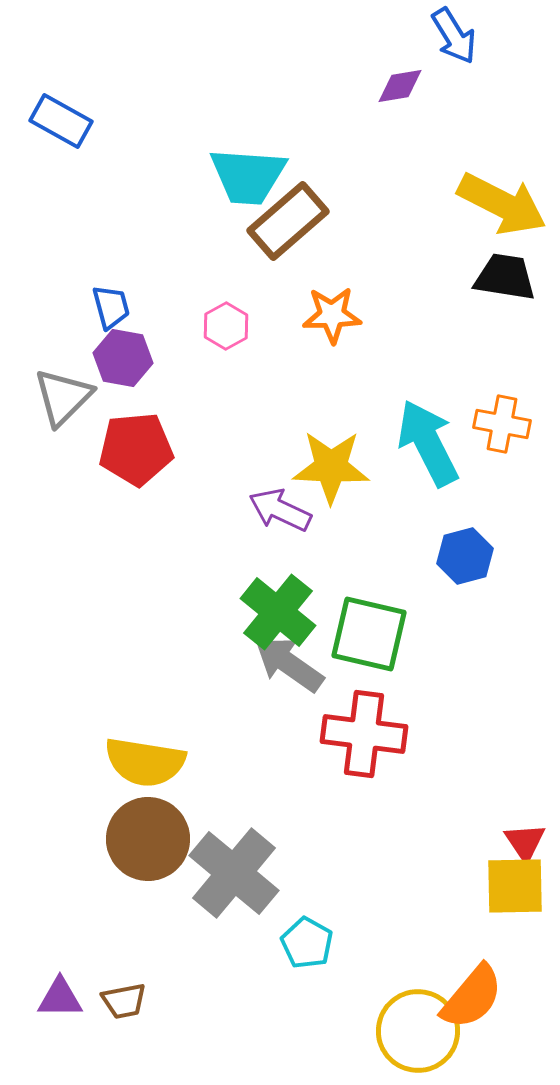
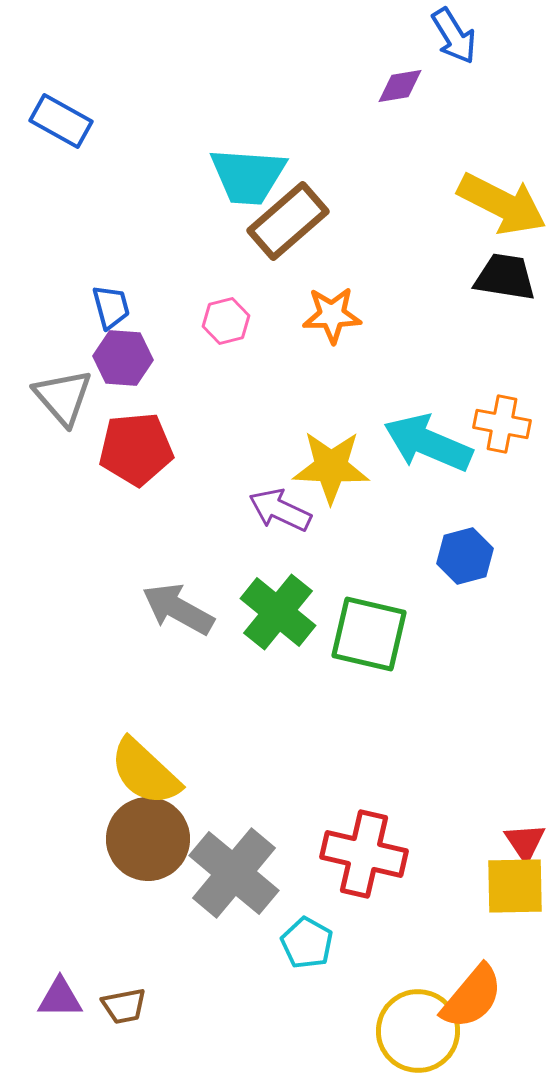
pink hexagon: moved 5 px up; rotated 15 degrees clockwise
purple hexagon: rotated 6 degrees counterclockwise
gray triangle: rotated 26 degrees counterclockwise
cyan arrow: rotated 40 degrees counterclockwise
gray arrow: moved 111 px left, 55 px up; rotated 6 degrees counterclockwise
red cross: moved 120 px down; rotated 6 degrees clockwise
yellow semicircle: moved 10 px down; rotated 34 degrees clockwise
brown trapezoid: moved 5 px down
